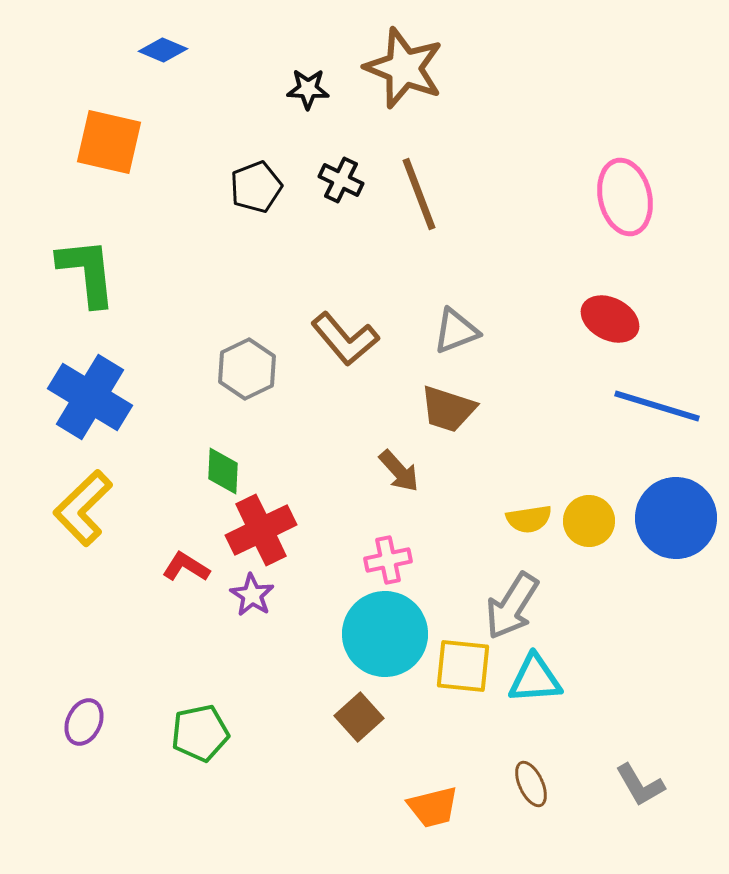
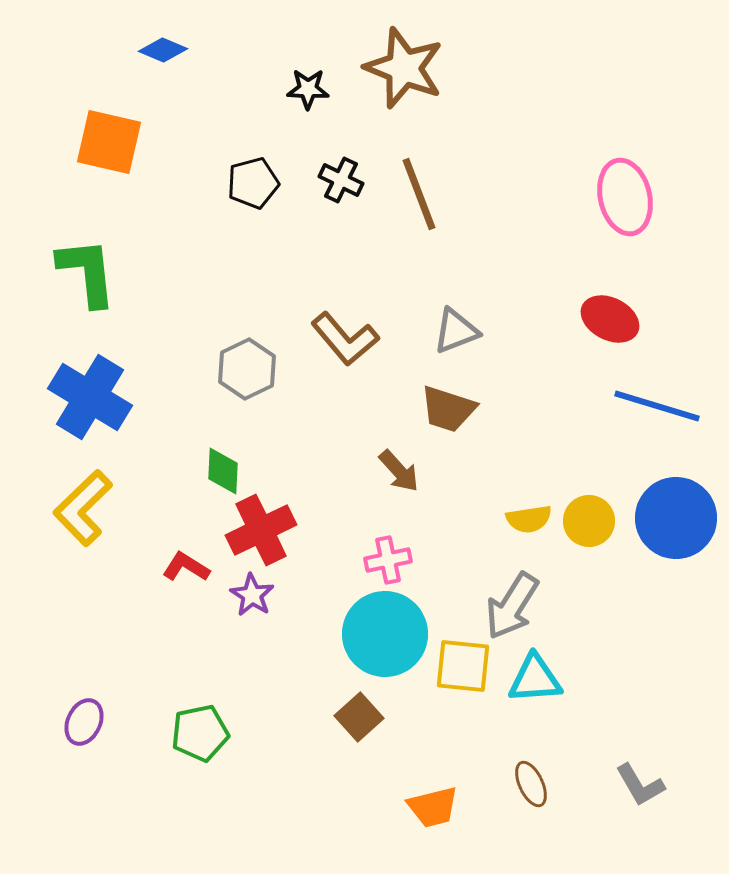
black pentagon: moved 3 px left, 4 px up; rotated 6 degrees clockwise
